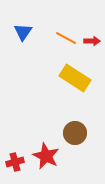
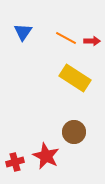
brown circle: moved 1 px left, 1 px up
